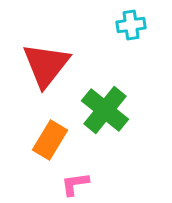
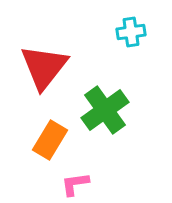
cyan cross: moved 7 px down
red triangle: moved 2 px left, 2 px down
green cross: rotated 15 degrees clockwise
